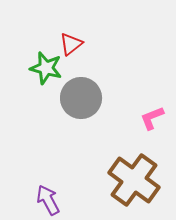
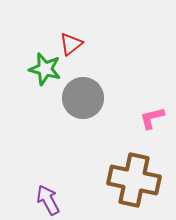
green star: moved 1 px left, 1 px down
gray circle: moved 2 px right
pink L-shape: rotated 8 degrees clockwise
brown cross: rotated 24 degrees counterclockwise
